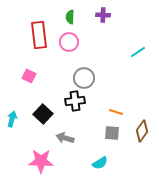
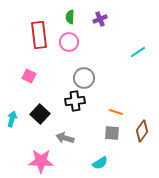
purple cross: moved 3 px left, 4 px down; rotated 24 degrees counterclockwise
black square: moved 3 px left
